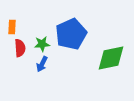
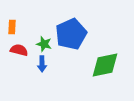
green star: moved 2 px right; rotated 21 degrees clockwise
red semicircle: moved 1 px left, 2 px down; rotated 72 degrees counterclockwise
green diamond: moved 6 px left, 7 px down
blue arrow: rotated 28 degrees counterclockwise
